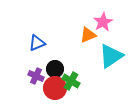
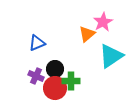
orange triangle: moved 1 px left, 1 px up; rotated 18 degrees counterclockwise
green cross: rotated 30 degrees counterclockwise
